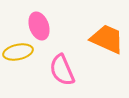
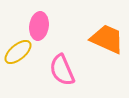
pink ellipse: rotated 28 degrees clockwise
yellow ellipse: rotated 28 degrees counterclockwise
